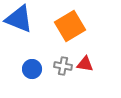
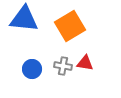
blue triangle: moved 5 px right; rotated 16 degrees counterclockwise
red triangle: moved 1 px up
